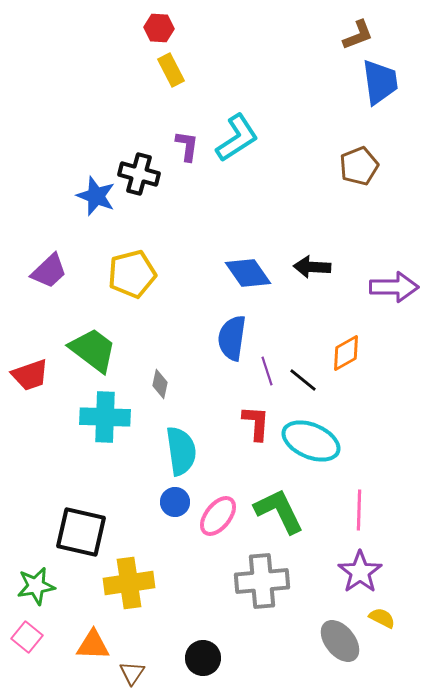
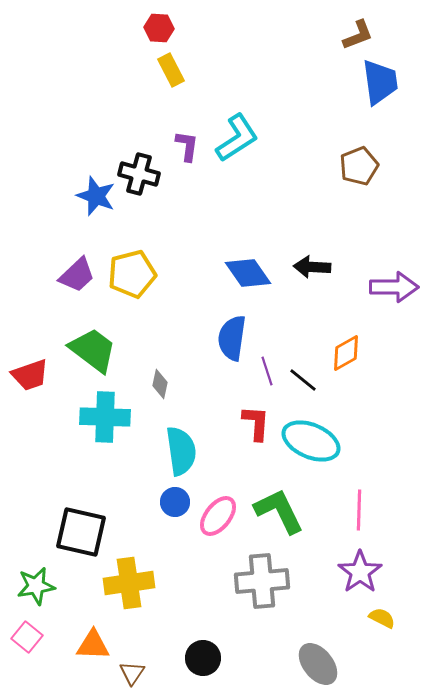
purple trapezoid: moved 28 px right, 4 px down
gray ellipse: moved 22 px left, 23 px down
